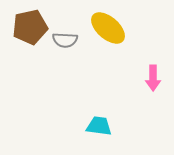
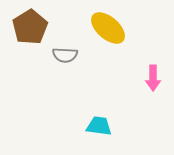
brown pentagon: rotated 20 degrees counterclockwise
gray semicircle: moved 15 px down
